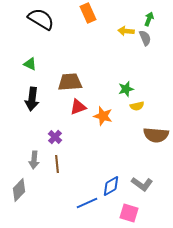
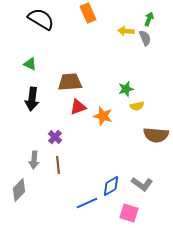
brown line: moved 1 px right, 1 px down
